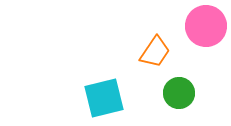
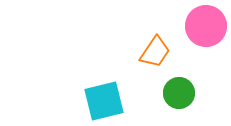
cyan square: moved 3 px down
